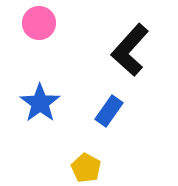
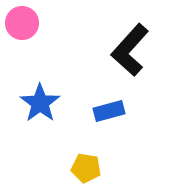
pink circle: moved 17 px left
blue rectangle: rotated 40 degrees clockwise
yellow pentagon: rotated 20 degrees counterclockwise
